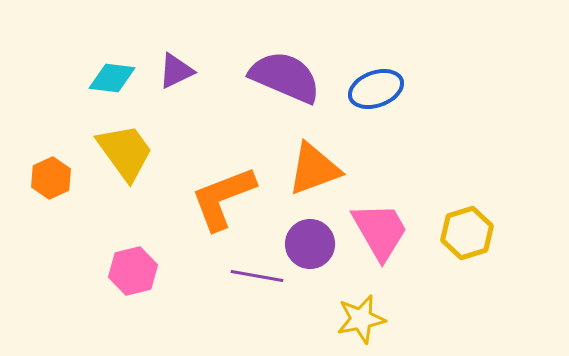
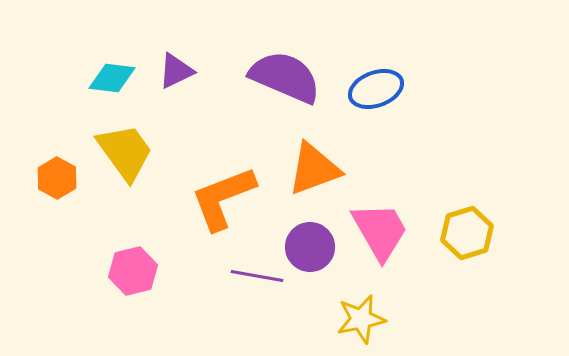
orange hexagon: moved 6 px right; rotated 6 degrees counterclockwise
purple circle: moved 3 px down
